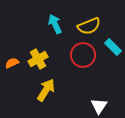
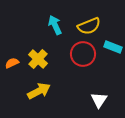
cyan arrow: moved 1 px down
cyan rectangle: rotated 24 degrees counterclockwise
red circle: moved 1 px up
yellow cross: rotated 18 degrees counterclockwise
yellow arrow: moved 7 px left, 1 px down; rotated 30 degrees clockwise
white triangle: moved 6 px up
